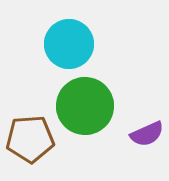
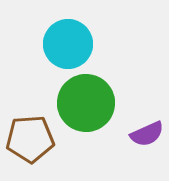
cyan circle: moved 1 px left
green circle: moved 1 px right, 3 px up
